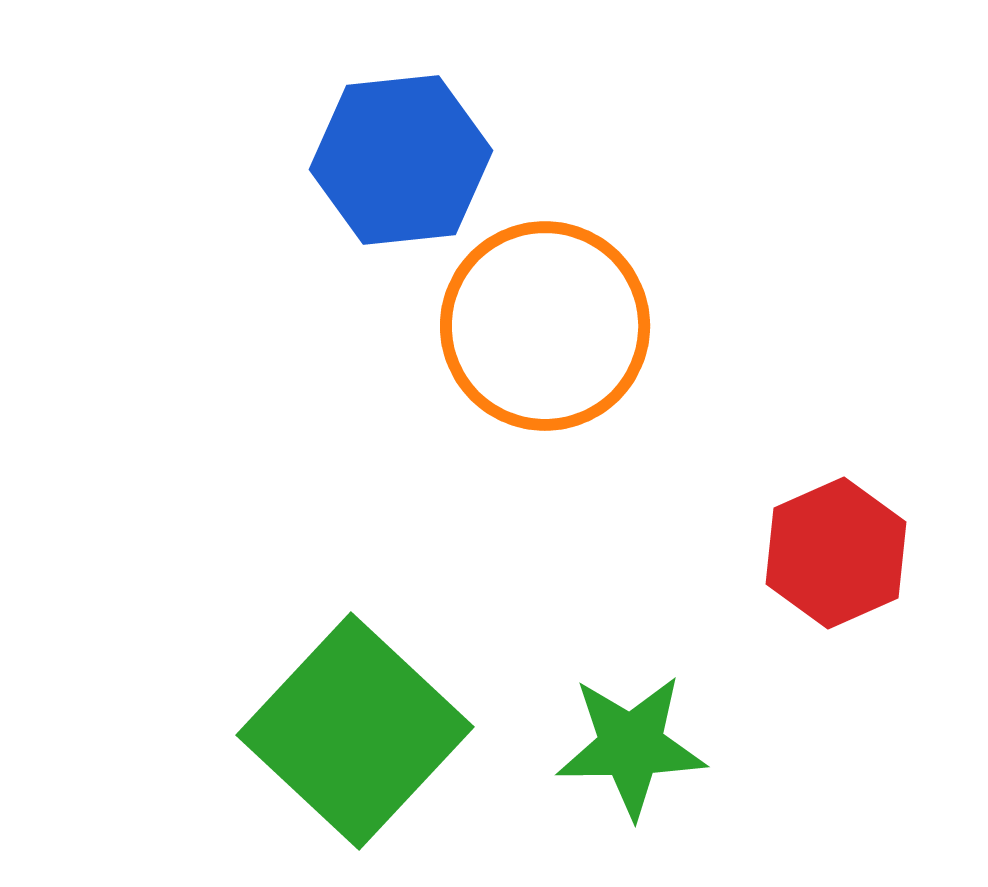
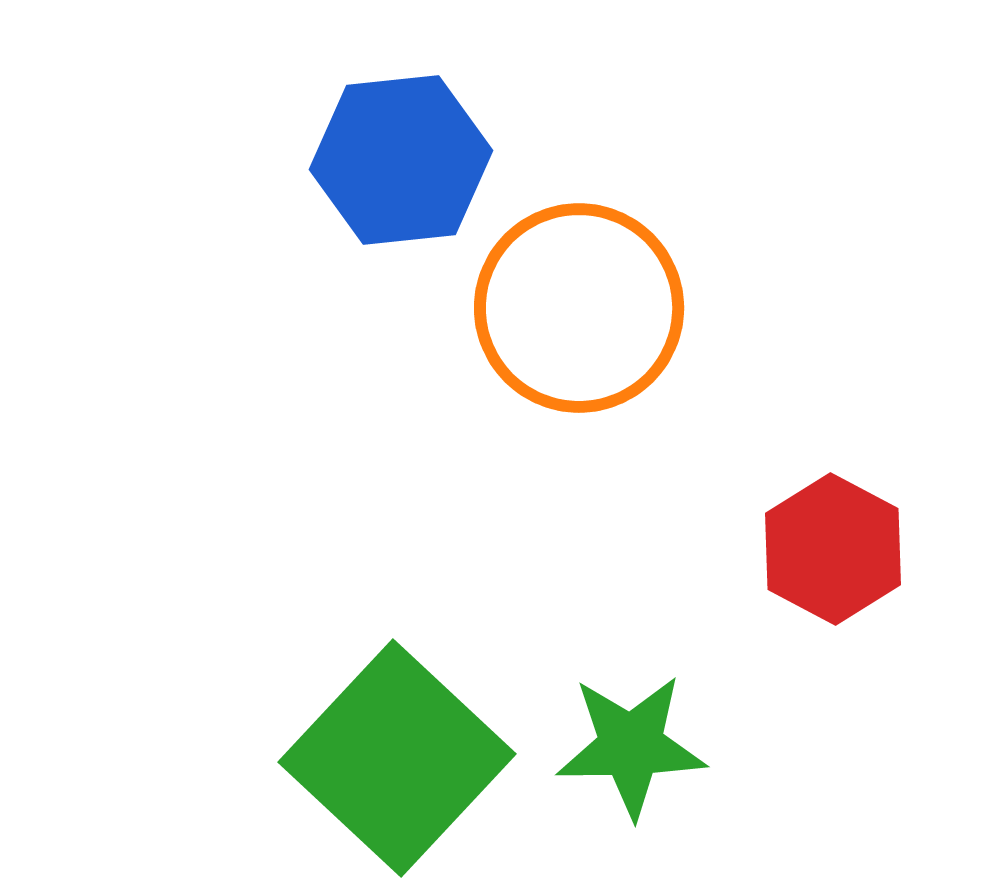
orange circle: moved 34 px right, 18 px up
red hexagon: moved 3 px left, 4 px up; rotated 8 degrees counterclockwise
green square: moved 42 px right, 27 px down
